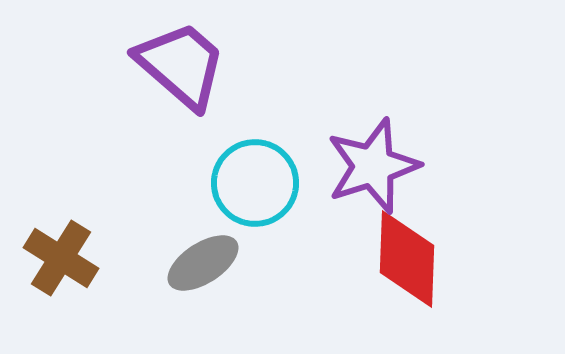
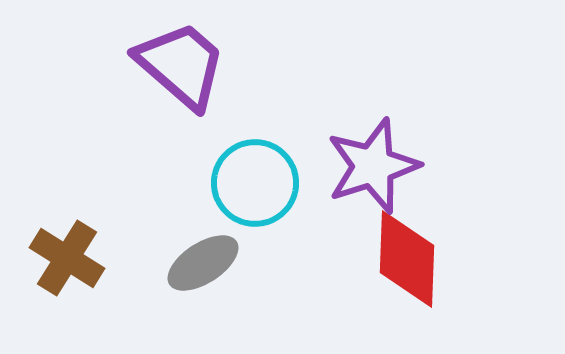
brown cross: moved 6 px right
